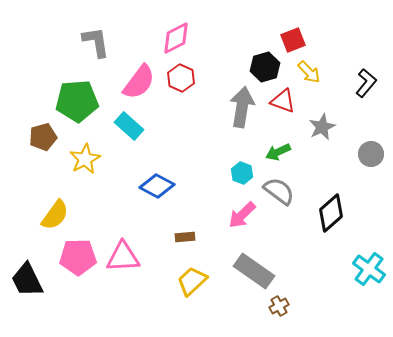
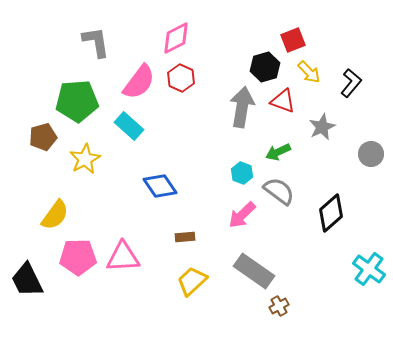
black L-shape: moved 15 px left
blue diamond: moved 3 px right; rotated 28 degrees clockwise
